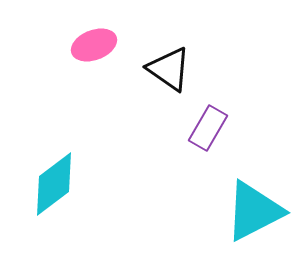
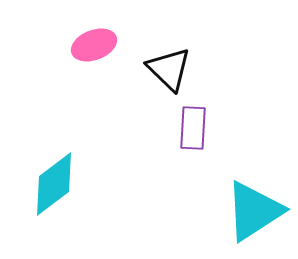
black triangle: rotated 9 degrees clockwise
purple rectangle: moved 15 px left; rotated 27 degrees counterclockwise
cyan triangle: rotated 6 degrees counterclockwise
